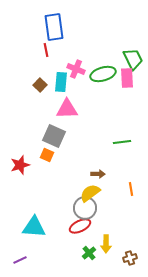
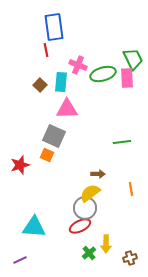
pink cross: moved 2 px right, 4 px up
